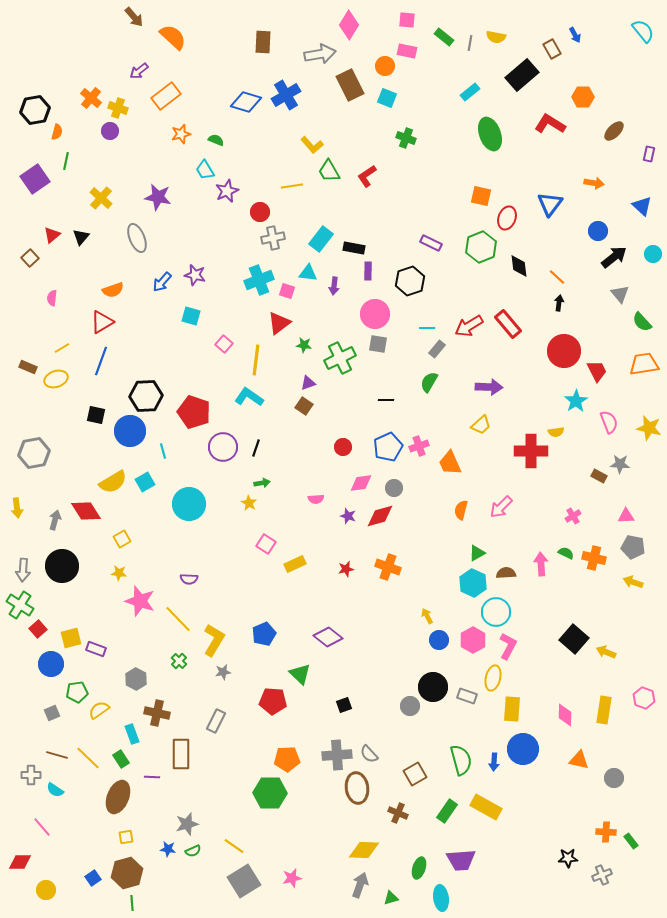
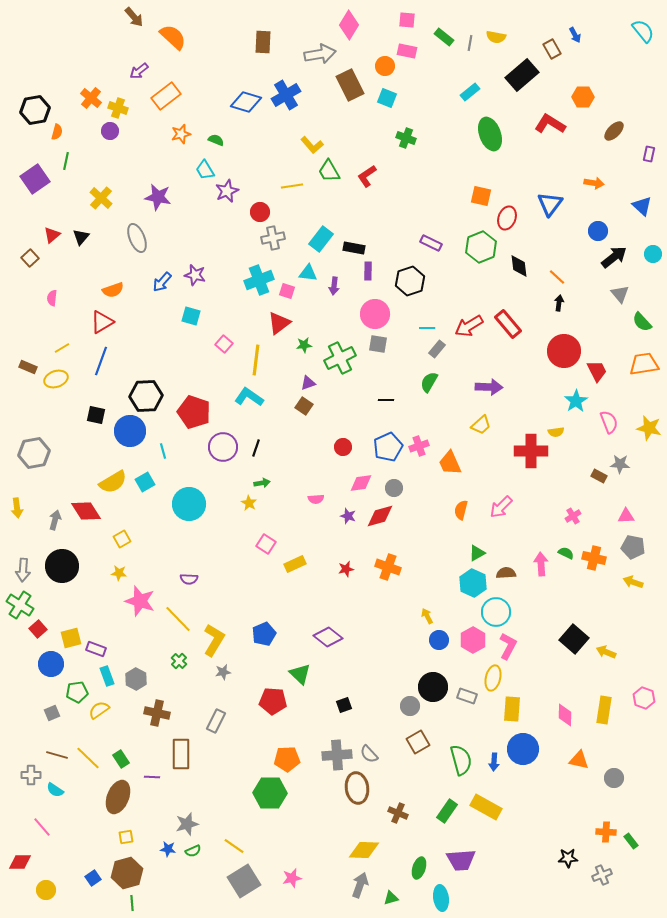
green star at (304, 345): rotated 14 degrees counterclockwise
cyan rectangle at (132, 734): moved 25 px left, 58 px up
brown square at (415, 774): moved 3 px right, 32 px up
